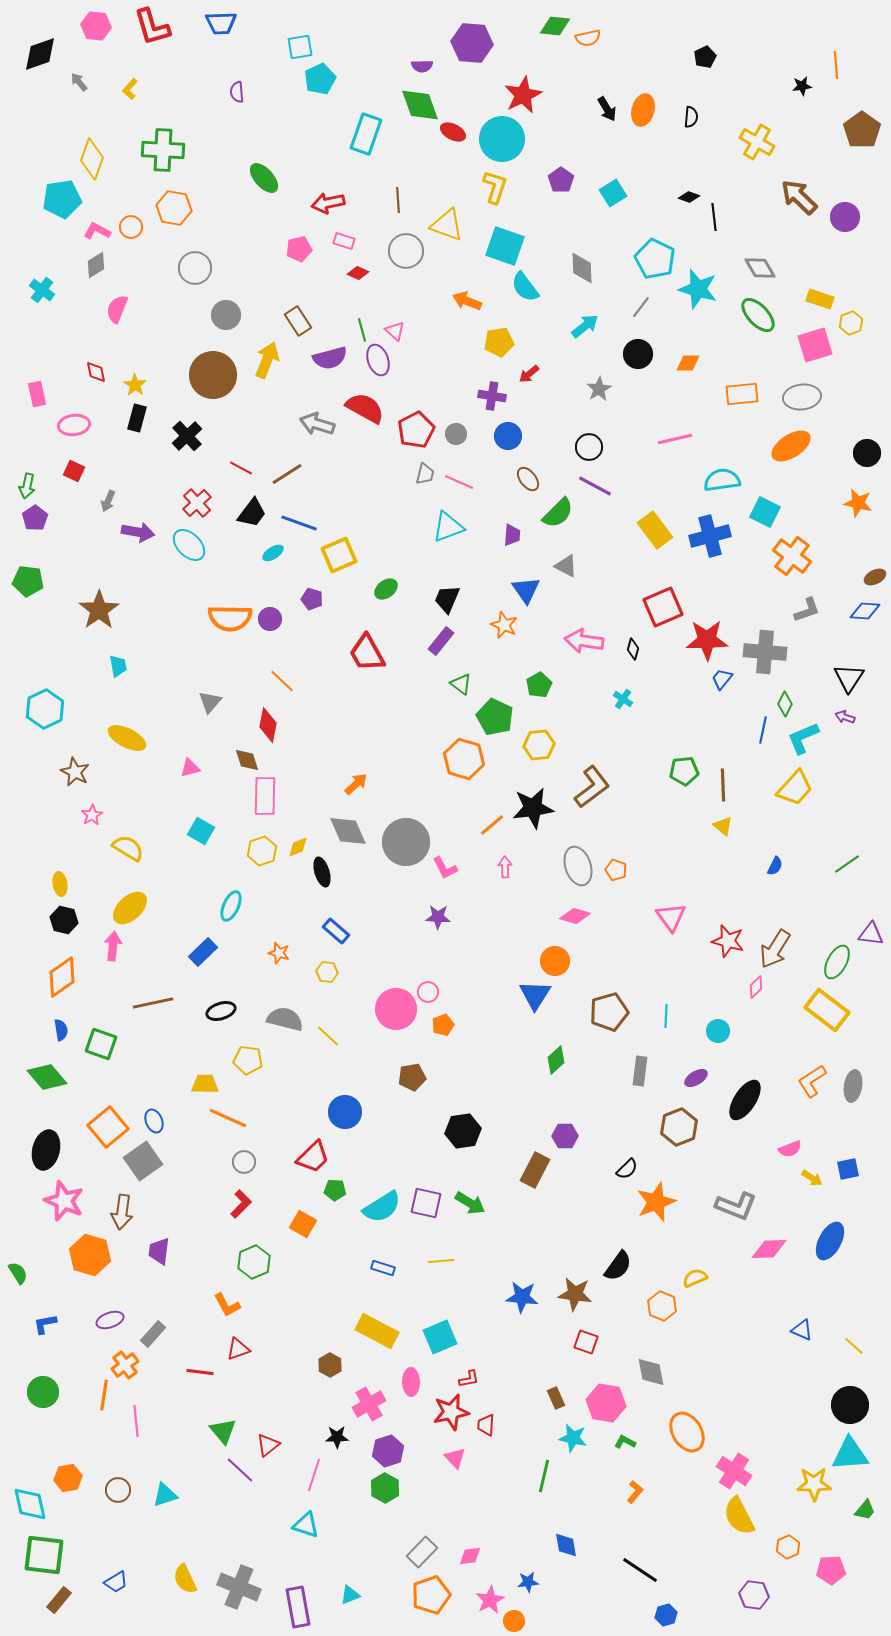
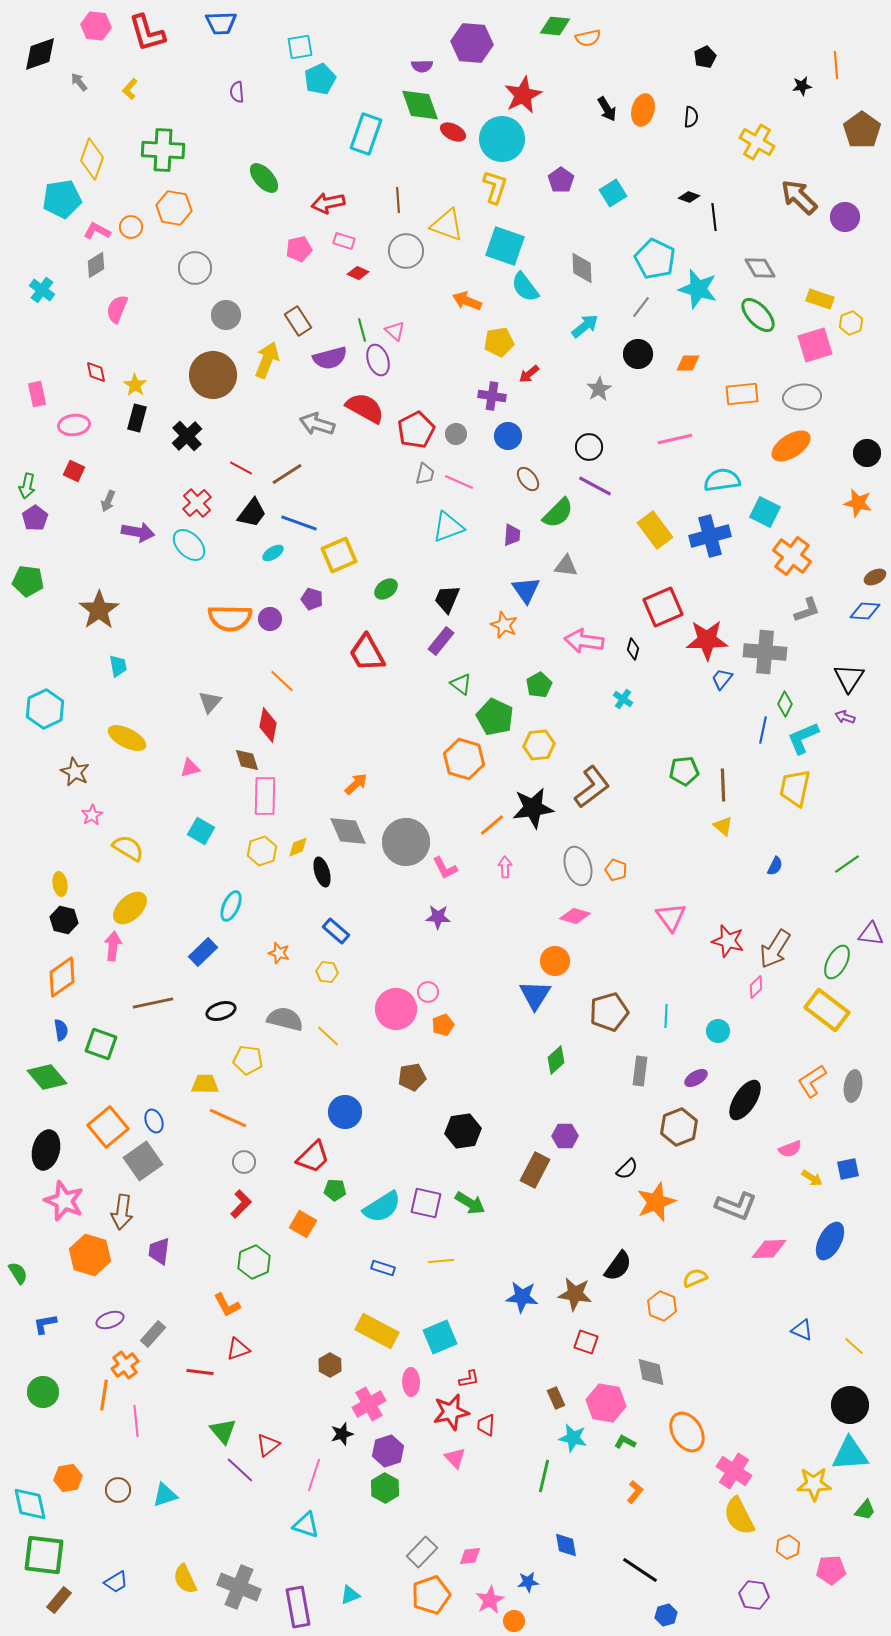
red L-shape at (152, 27): moved 5 px left, 6 px down
gray triangle at (566, 566): rotated 20 degrees counterclockwise
yellow trapezoid at (795, 788): rotated 150 degrees clockwise
black star at (337, 1437): moved 5 px right, 3 px up; rotated 15 degrees counterclockwise
